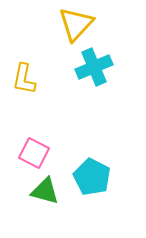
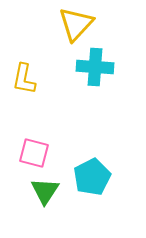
cyan cross: moved 1 px right; rotated 27 degrees clockwise
pink square: rotated 12 degrees counterclockwise
cyan pentagon: rotated 18 degrees clockwise
green triangle: rotated 48 degrees clockwise
